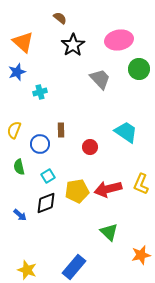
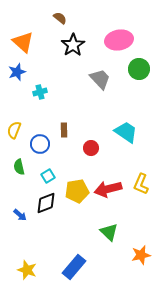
brown rectangle: moved 3 px right
red circle: moved 1 px right, 1 px down
